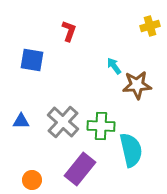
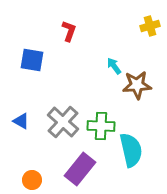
blue triangle: rotated 30 degrees clockwise
